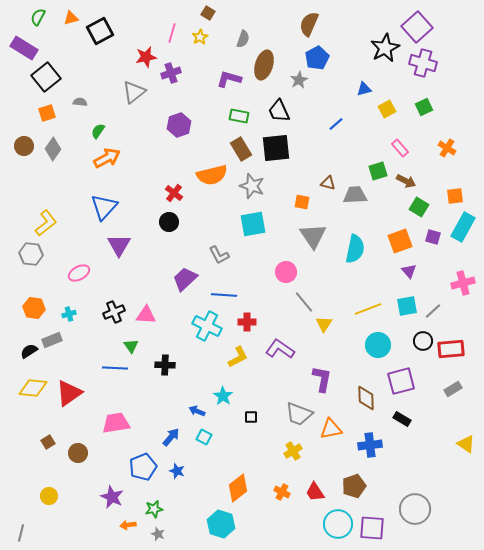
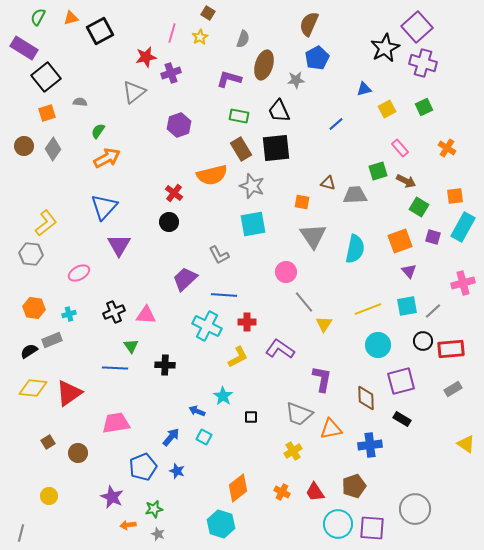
gray star at (299, 80): moved 3 px left; rotated 24 degrees clockwise
